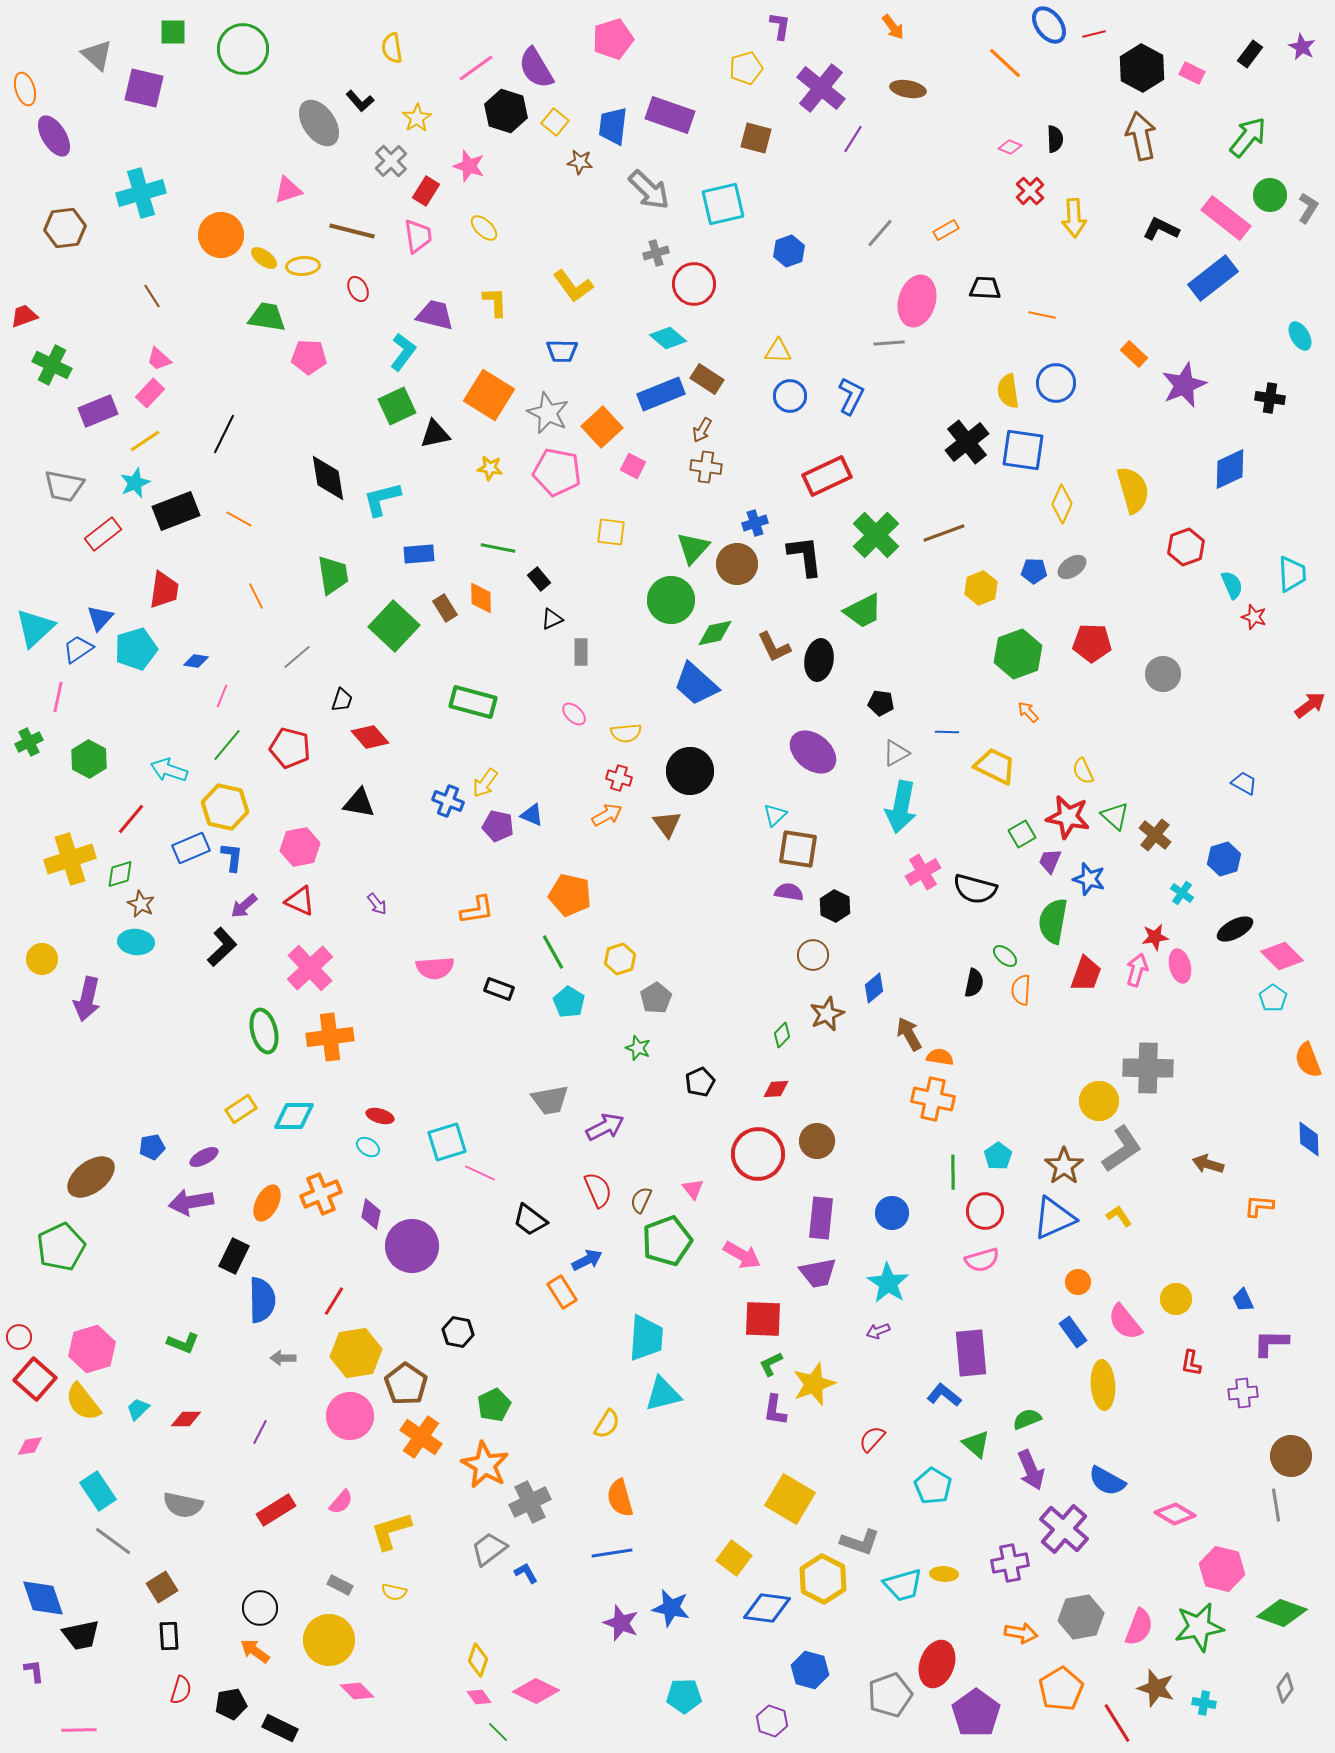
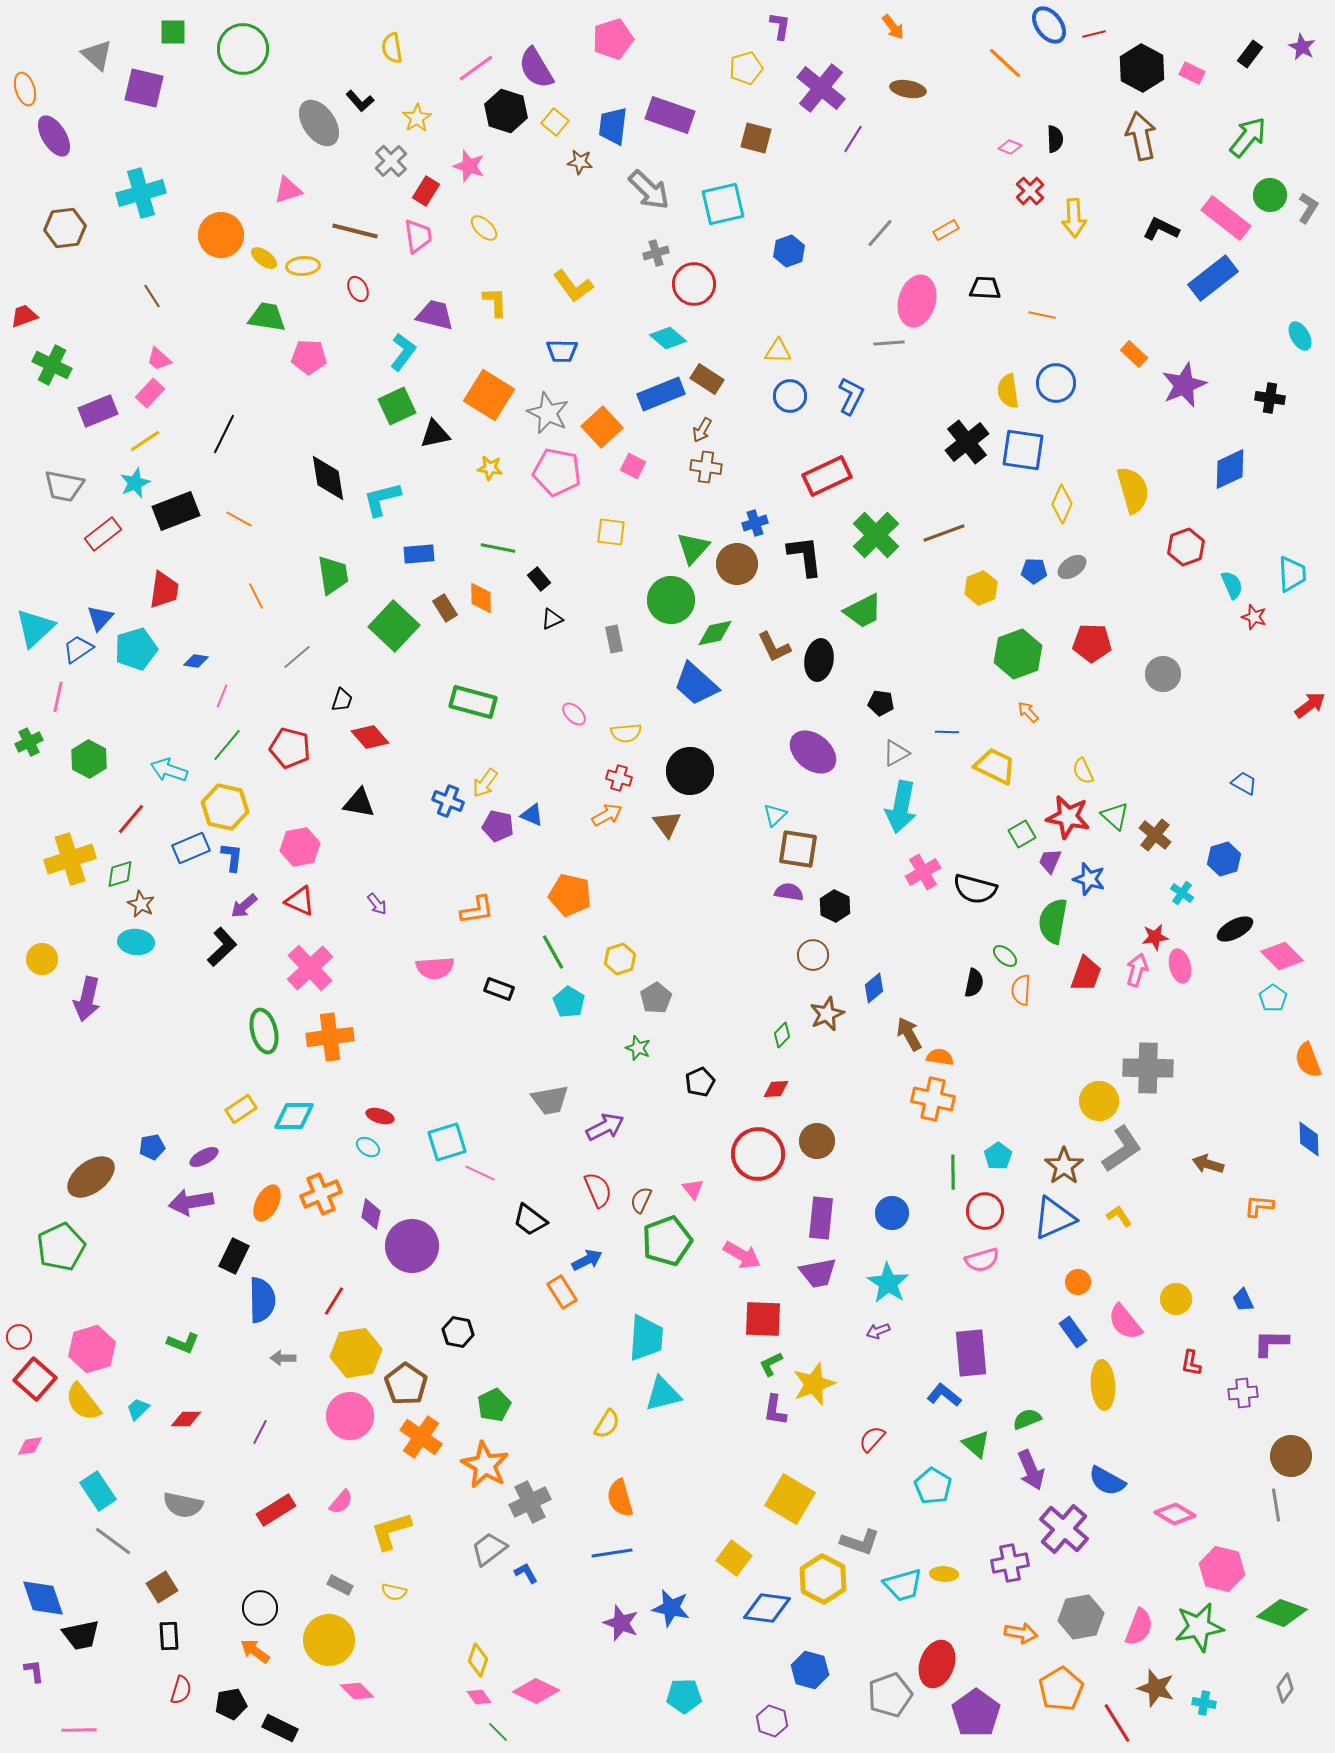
brown line at (352, 231): moved 3 px right
gray rectangle at (581, 652): moved 33 px right, 13 px up; rotated 12 degrees counterclockwise
